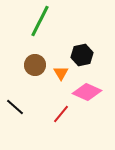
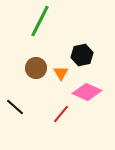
brown circle: moved 1 px right, 3 px down
